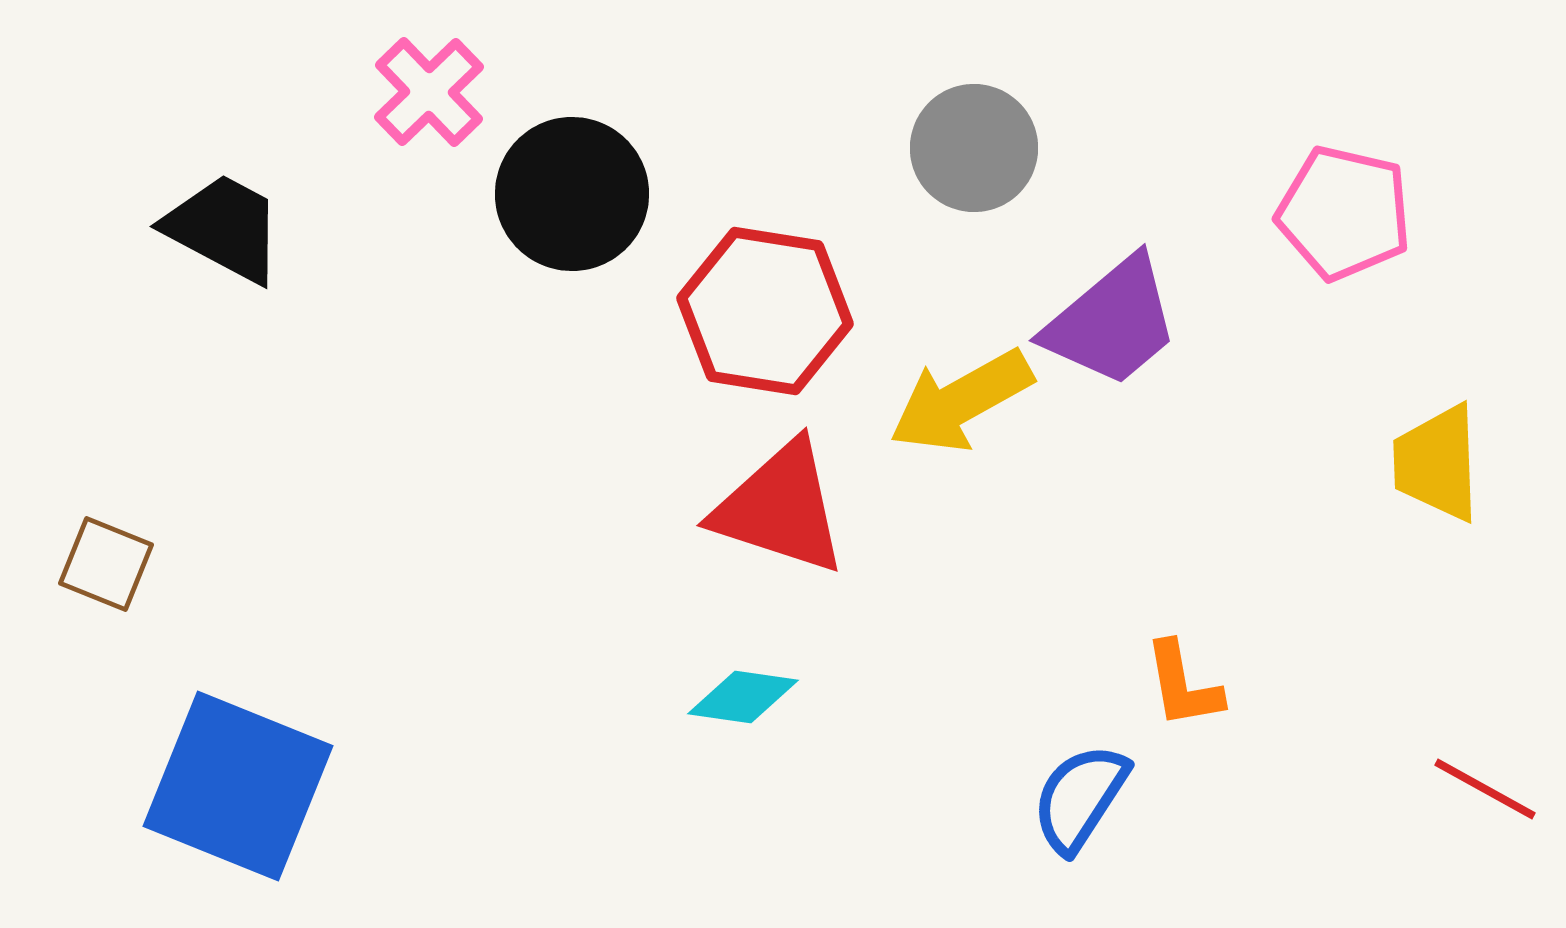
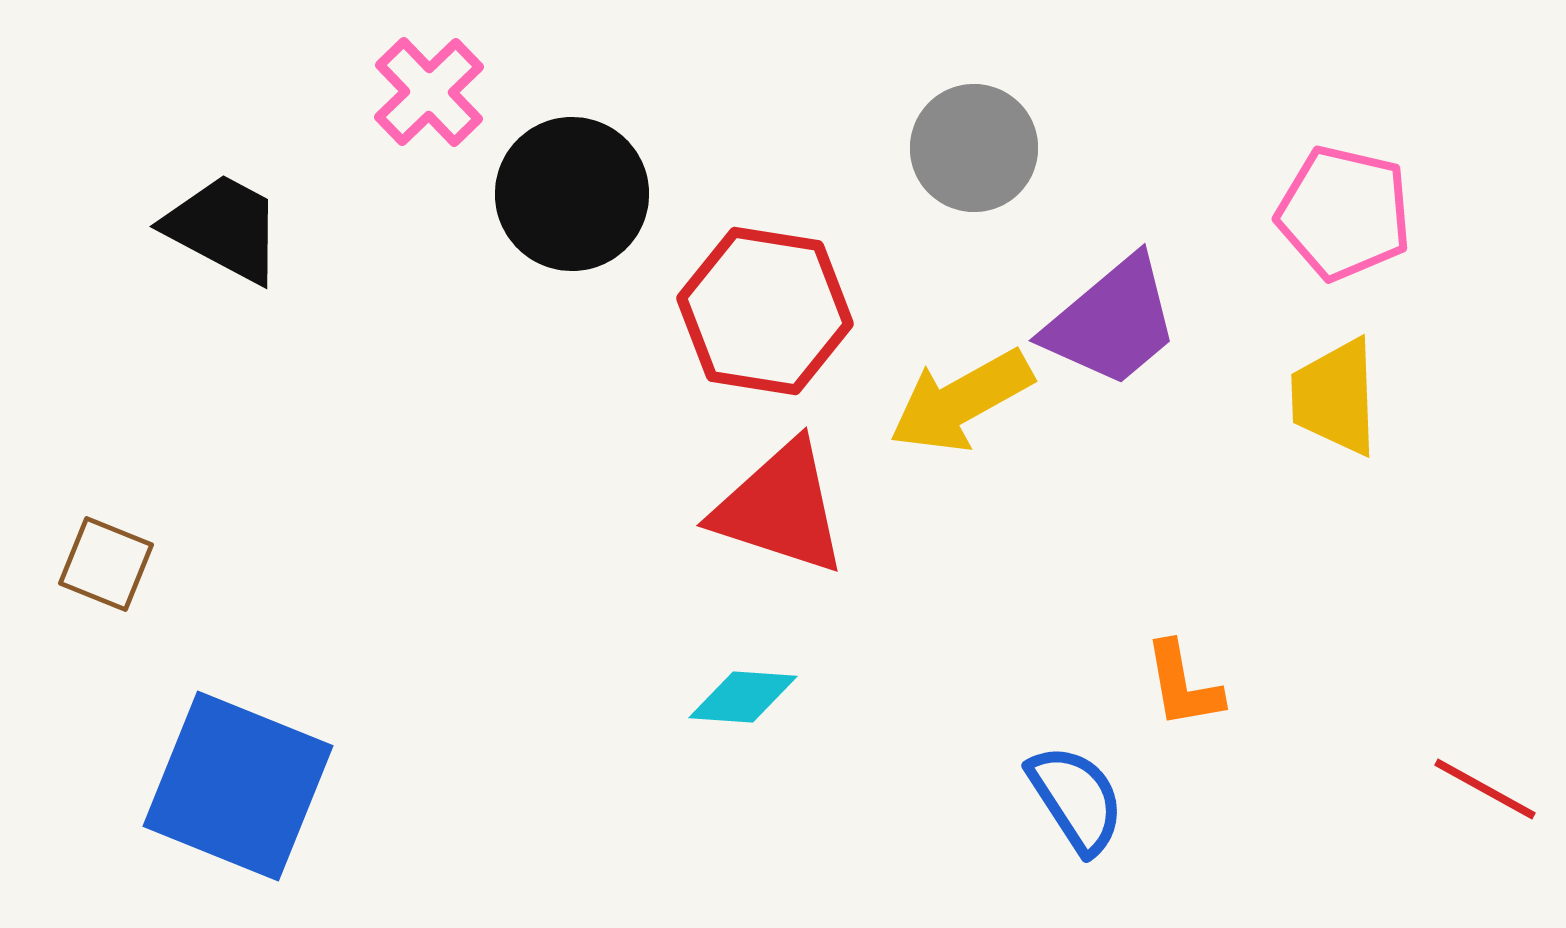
yellow trapezoid: moved 102 px left, 66 px up
cyan diamond: rotated 4 degrees counterclockwise
blue semicircle: moved 4 px left, 1 px down; rotated 114 degrees clockwise
